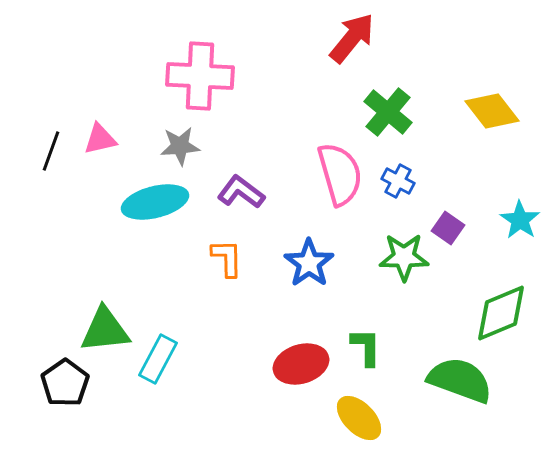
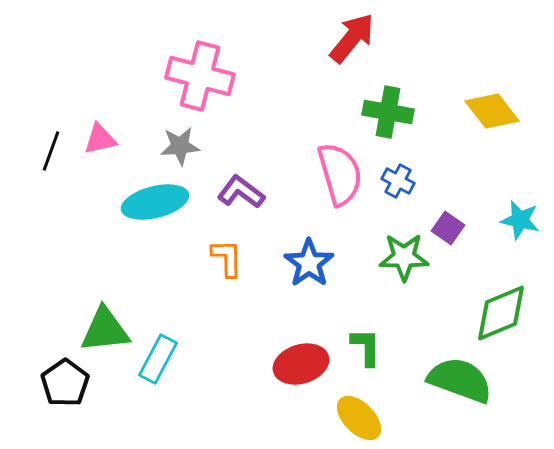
pink cross: rotated 12 degrees clockwise
green cross: rotated 30 degrees counterclockwise
cyan star: rotated 21 degrees counterclockwise
